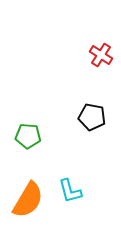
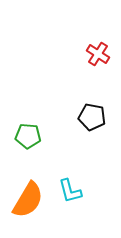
red cross: moved 3 px left, 1 px up
